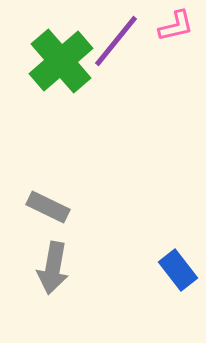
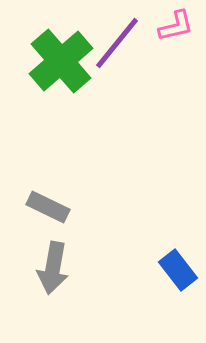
purple line: moved 1 px right, 2 px down
